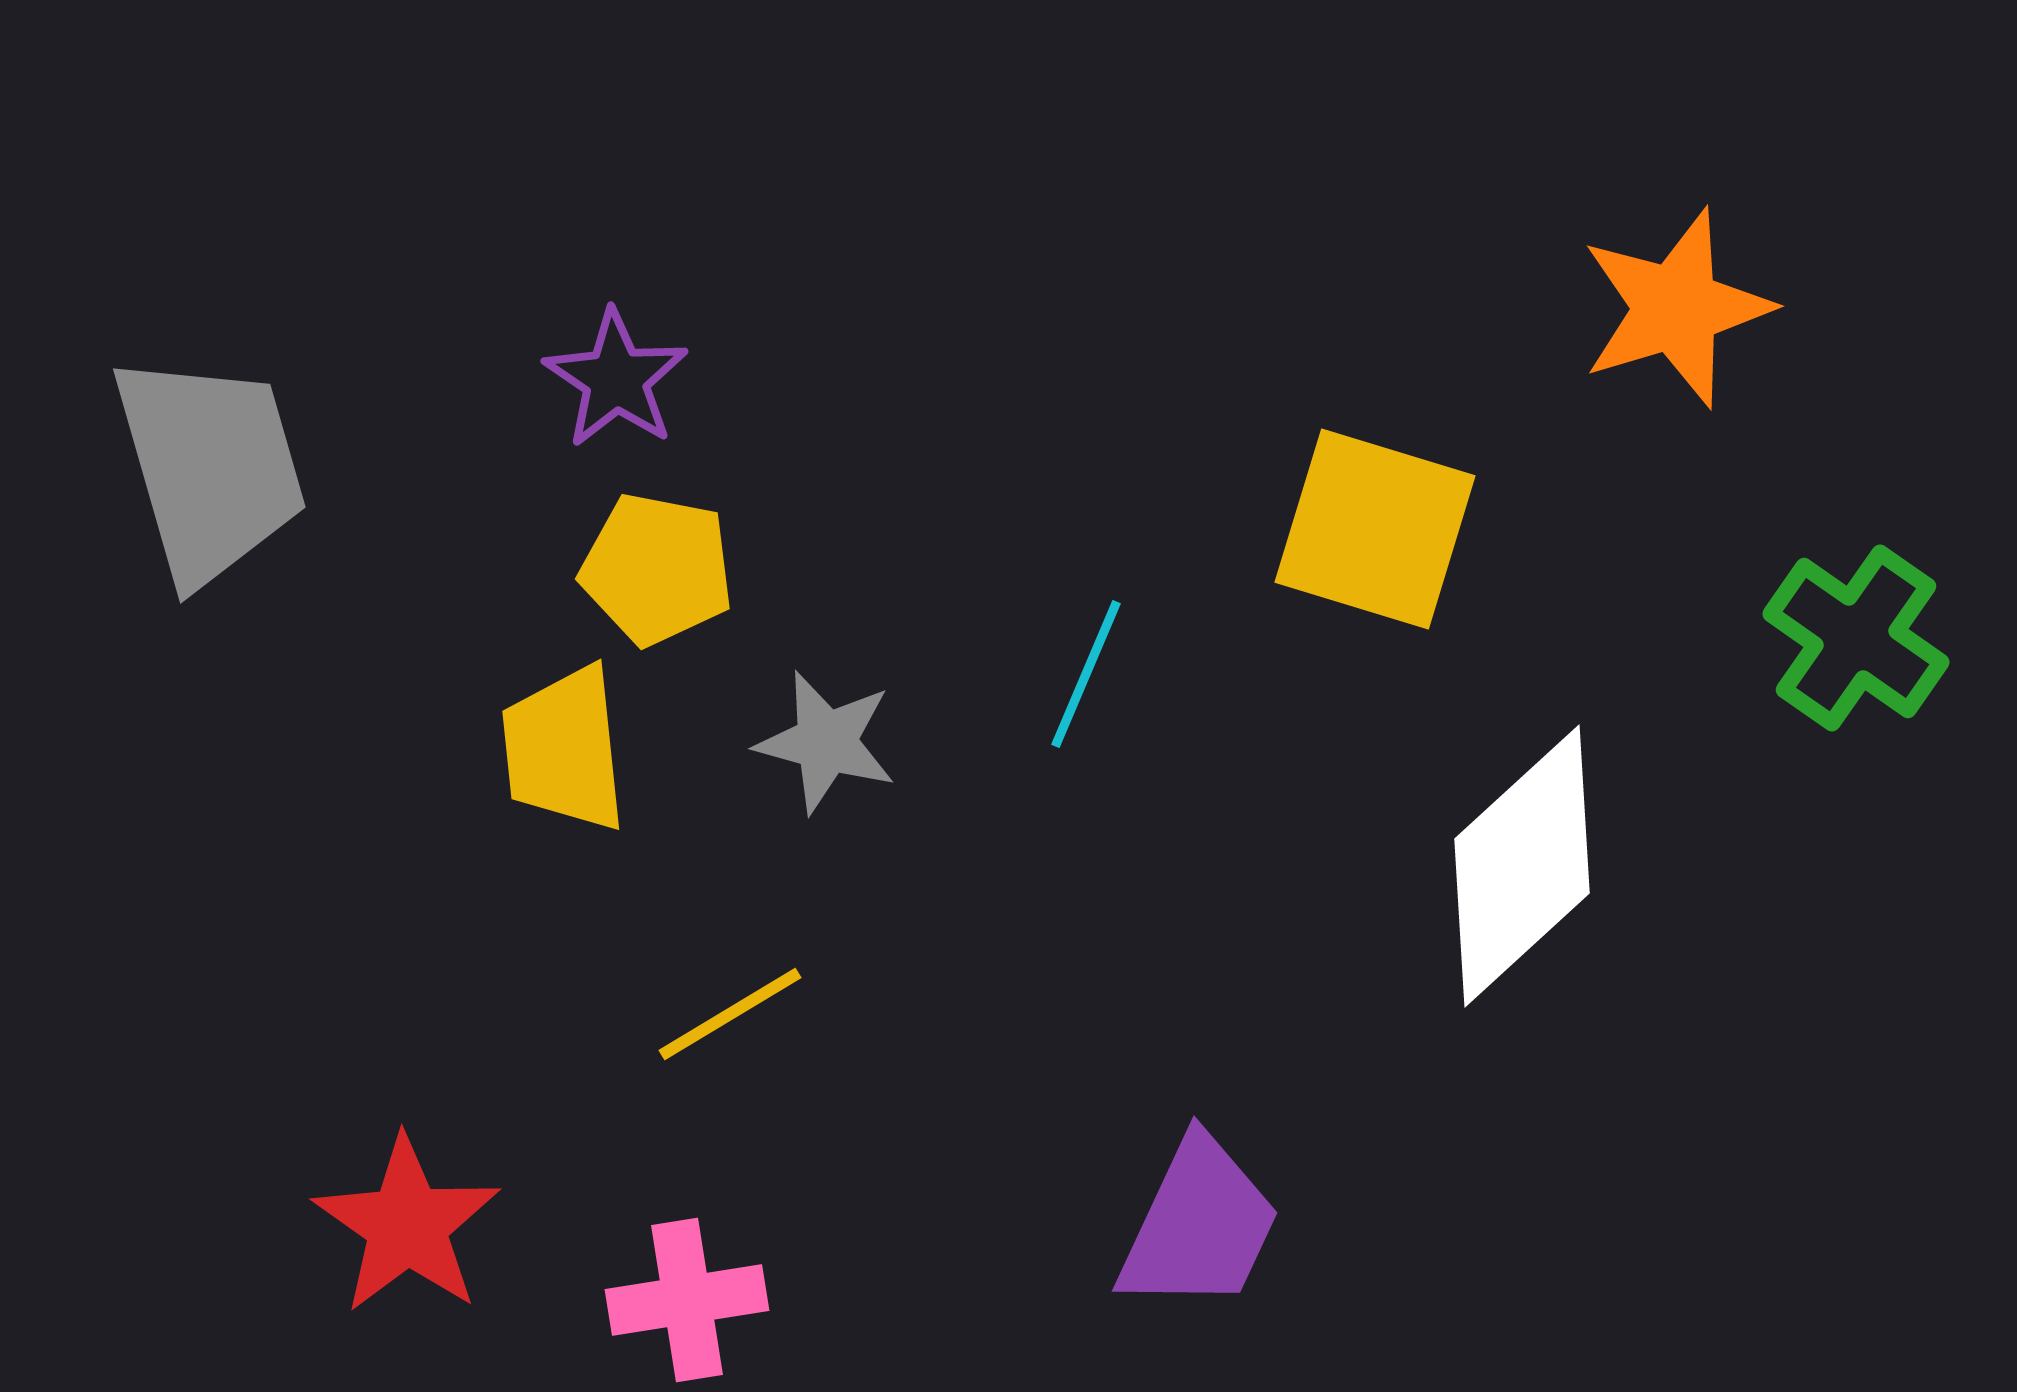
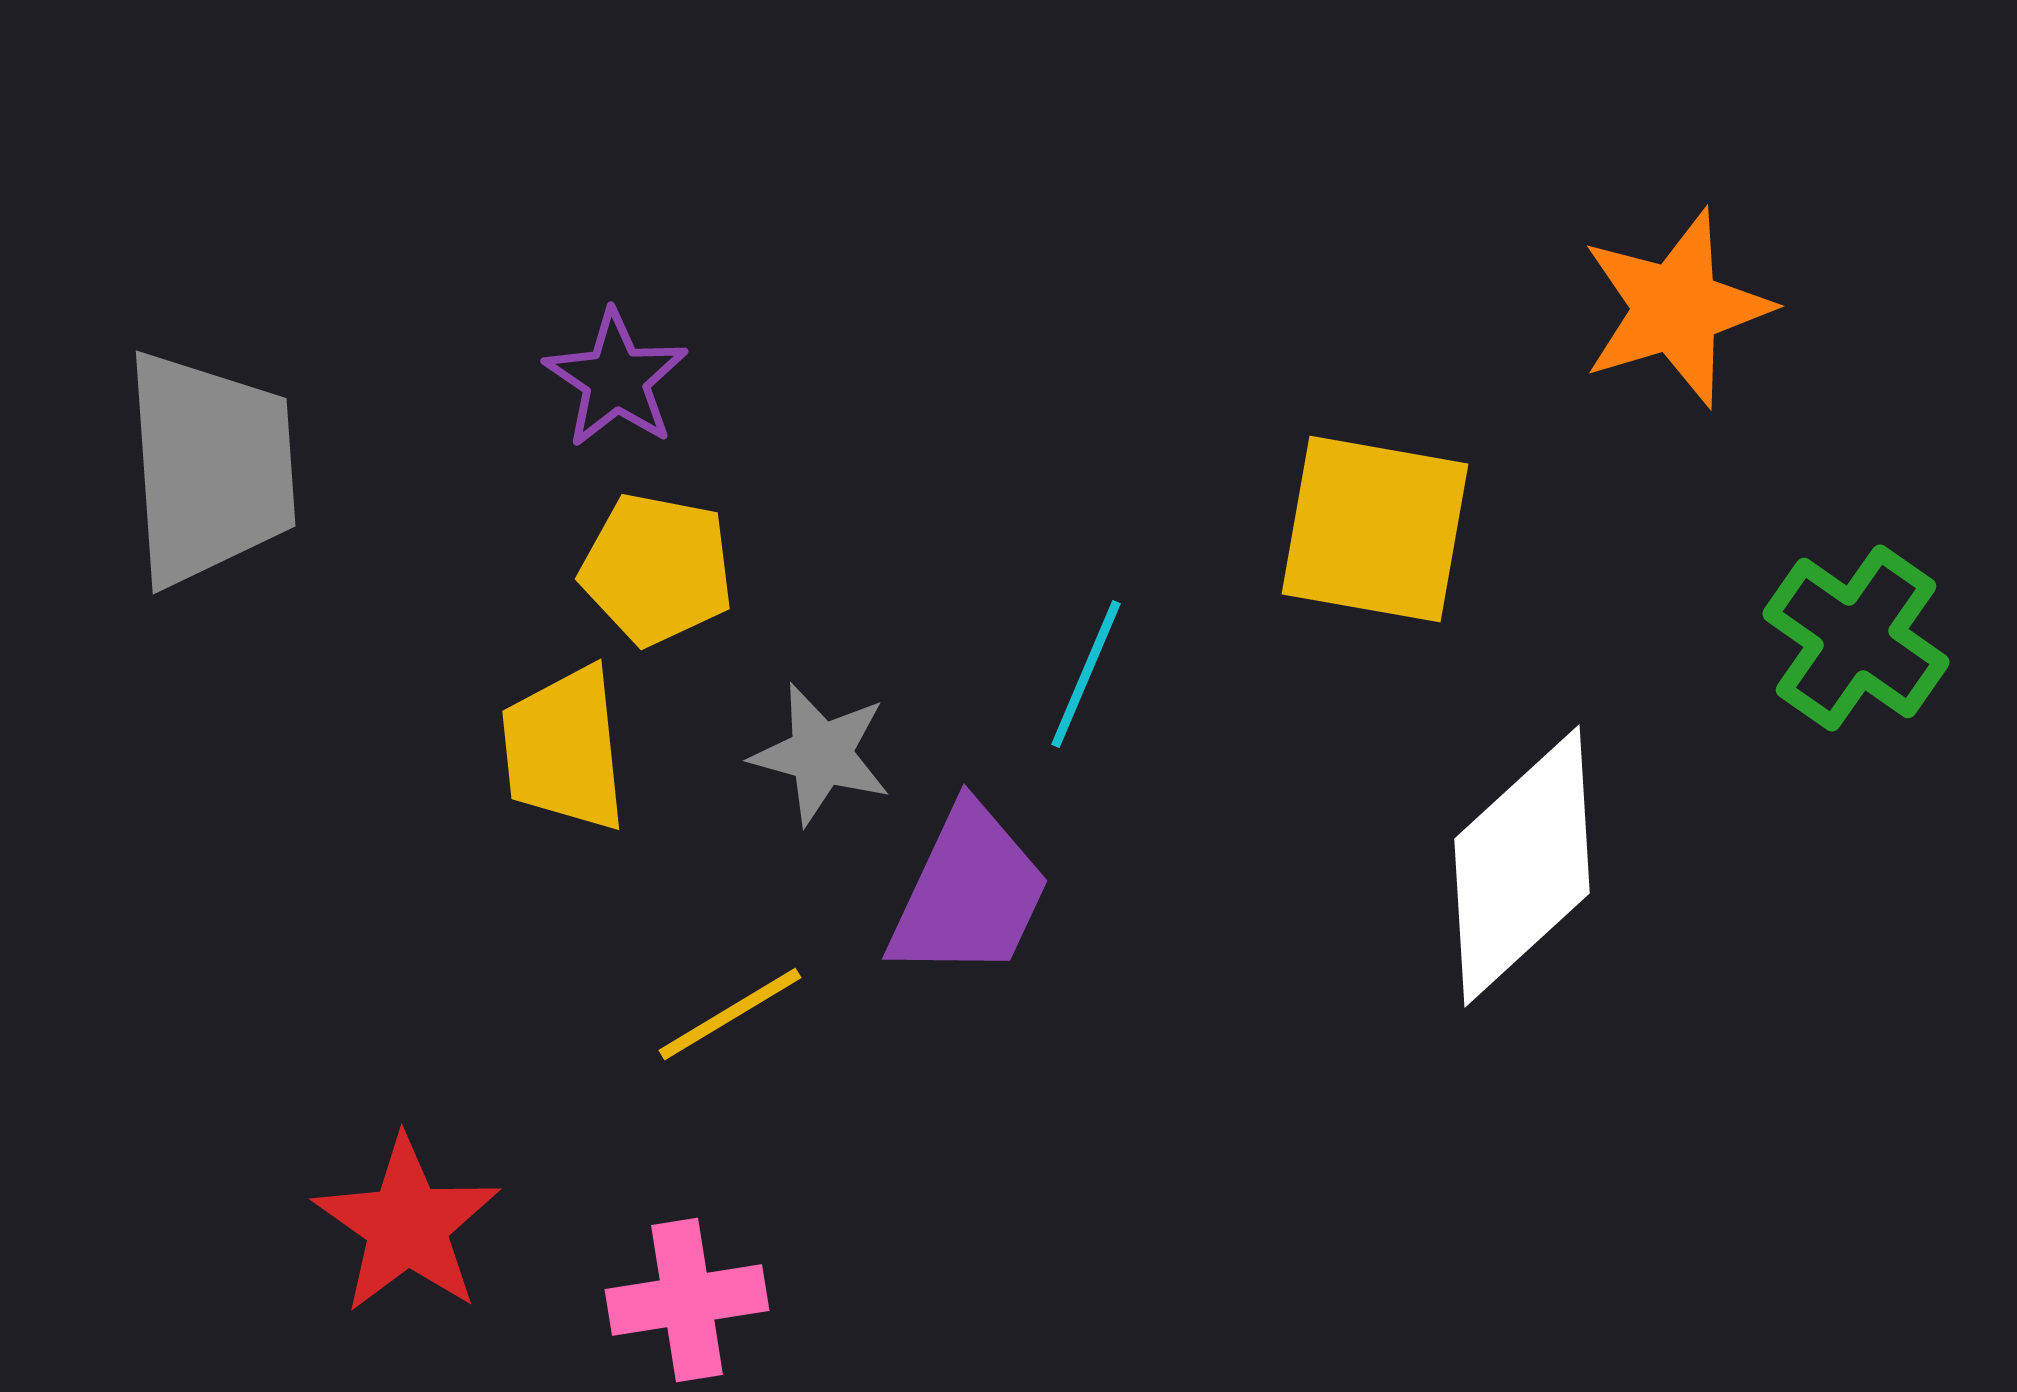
gray trapezoid: rotated 12 degrees clockwise
yellow square: rotated 7 degrees counterclockwise
gray star: moved 5 px left, 12 px down
purple trapezoid: moved 230 px left, 332 px up
